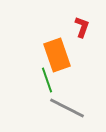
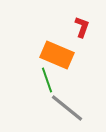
orange rectangle: rotated 48 degrees counterclockwise
gray line: rotated 12 degrees clockwise
